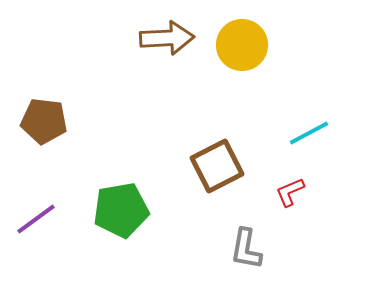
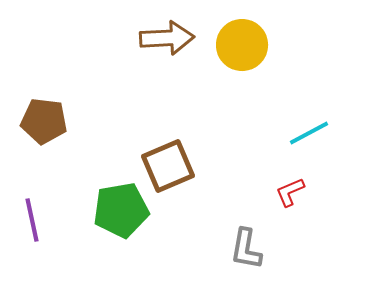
brown square: moved 49 px left; rotated 4 degrees clockwise
purple line: moved 4 px left, 1 px down; rotated 66 degrees counterclockwise
